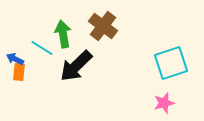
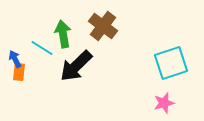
blue arrow: rotated 36 degrees clockwise
